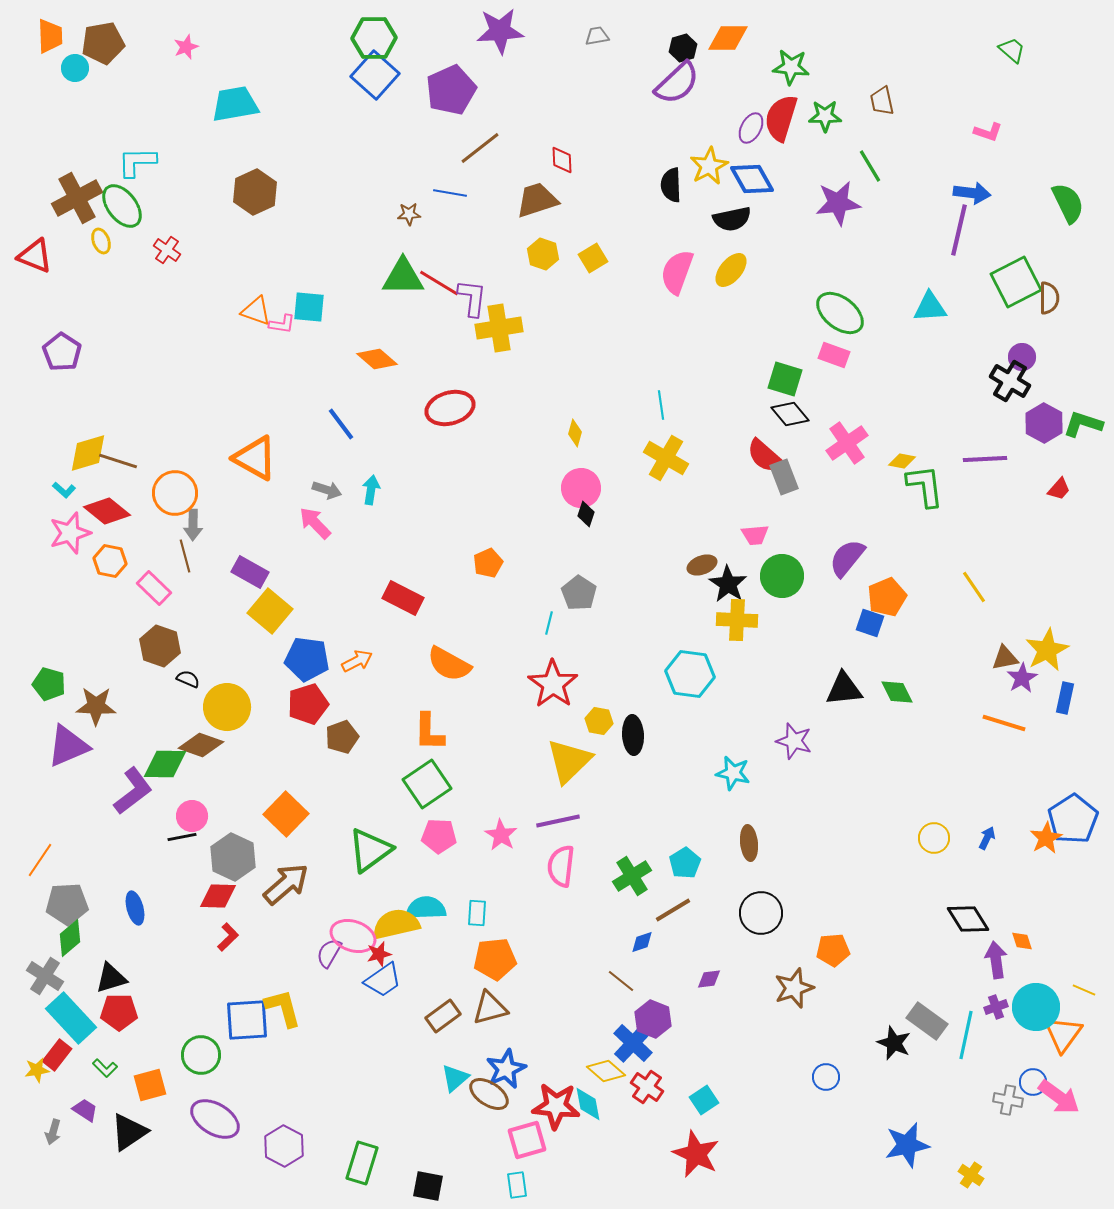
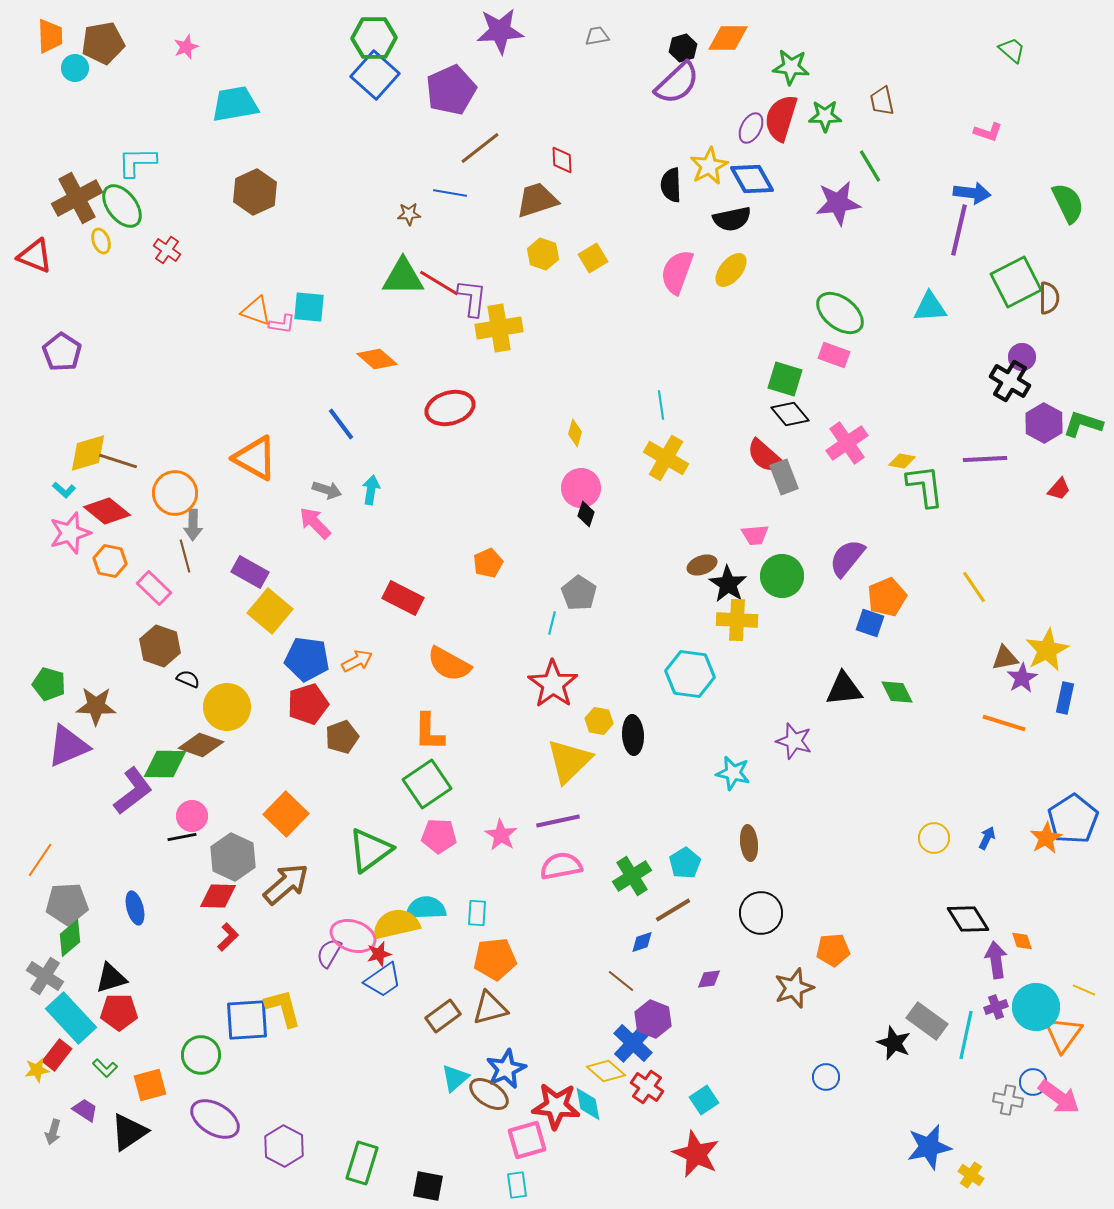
cyan line at (549, 623): moved 3 px right
pink semicircle at (561, 866): rotated 72 degrees clockwise
blue star at (907, 1145): moved 22 px right, 2 px down
